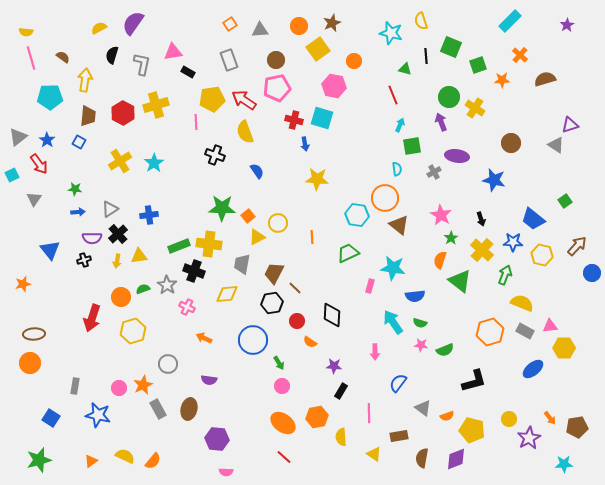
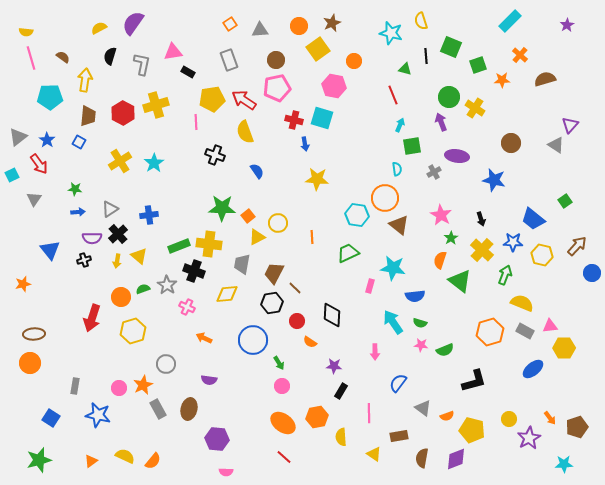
black semicircle at (112, 55): moved 2 px left, 1 px down
purple triangle at (570, 125): rotated 30 degrees counterclockwise
yellow triangle at (139, 256): rotated 48 degrees clockwise
gray circle at (168, 364): moved 2 px left
brown pentagon at (577, 427): rotated 10 degrees counterclockwise
